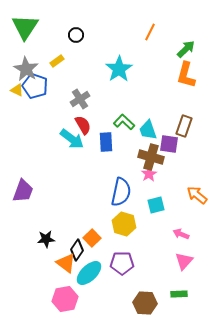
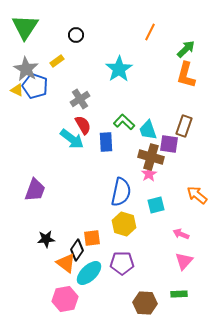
purple trapezoid: moved 12 px right, 1 px up
orange square: rotated 36 degrees clockwise
